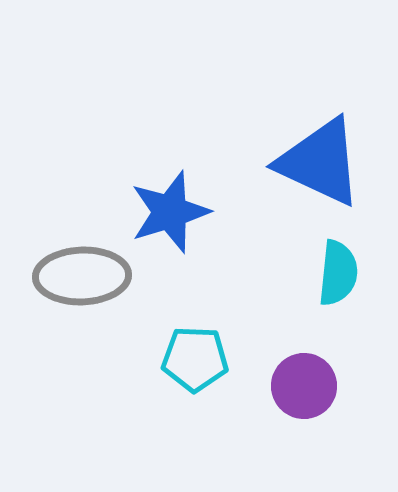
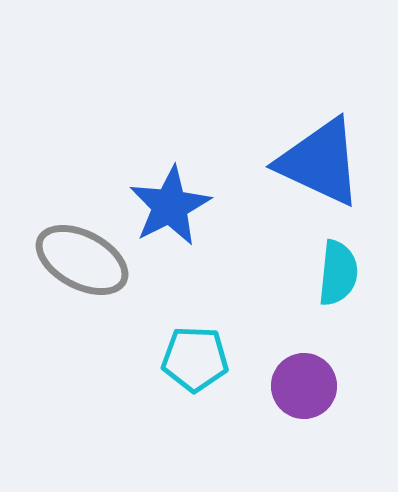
blue star: moved 6 px up; rotated 10 degrees counterclockwise
gray ellipse: moved 16 px up; rotated 30 degrees clockwise
